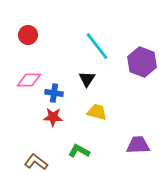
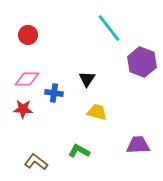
cyan line: moved 12 px right, 18 px up
pink diamond: moved 2 px left, 1 px up
red star: moved 30 px left, 8 px up
